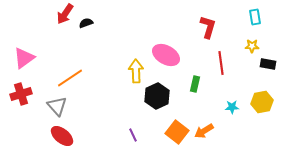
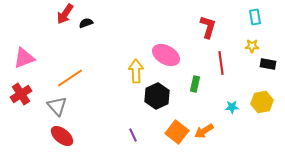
pink triangle: rotated 15 degrees clockwise
red cross: rotated 15 degrees counterclockwise
